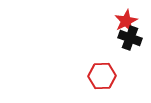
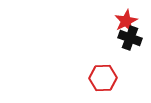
red hexagon: moved 1 px right, 2 px down
